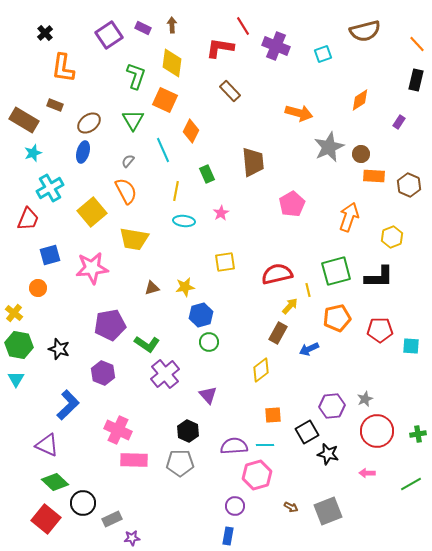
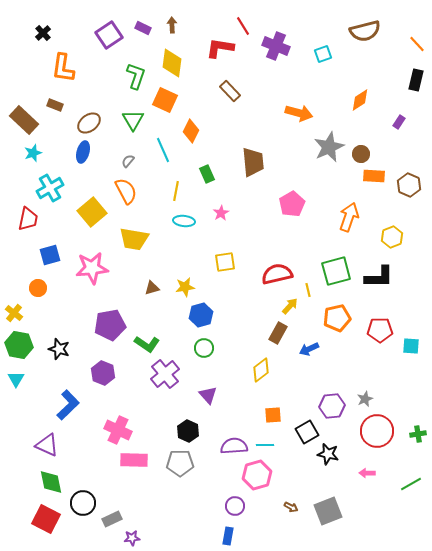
black cross at (45, 33): moved 2 px left
brown rectangle at (24, 120): rotated 12 degrees clockwise
red trapezoid at (28, 219): rotated 10 degrees counterclockwise
green circle at (209, 342): moved 5 px left, 6 px down
green diamond at (55, 482): moved 4 px left; rotated 36 degrees clockwise
red square at (46, 519): rotated 12 degrees counterclockwise
